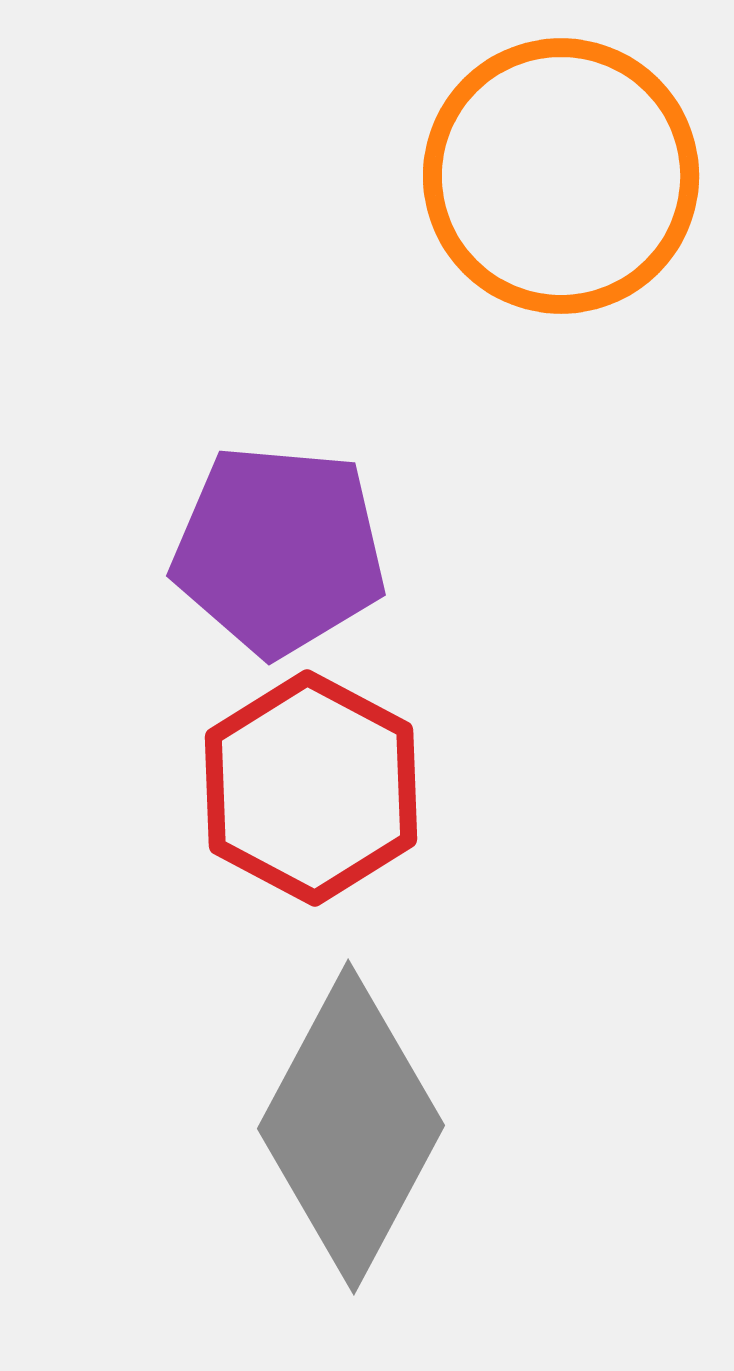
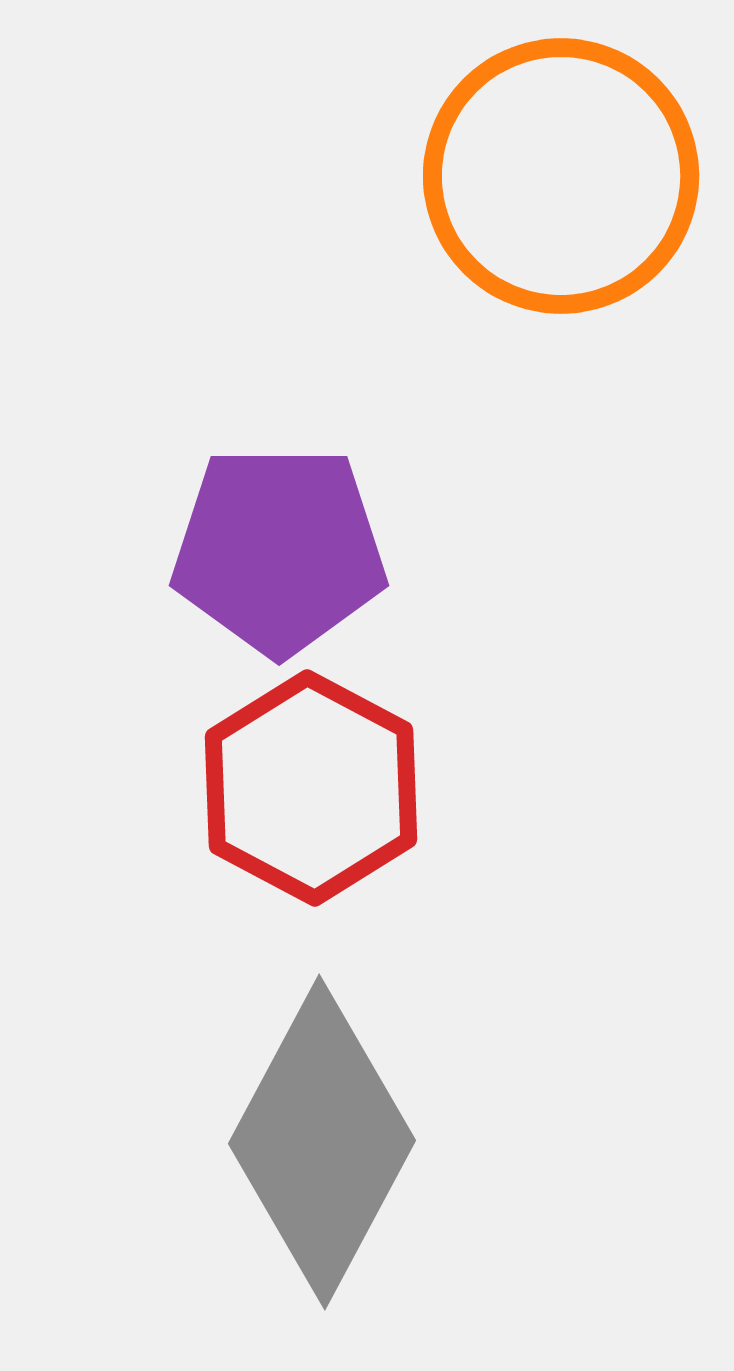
purple pentagon: rotated 5 degrees counterclockwise
gray diamond: moved 29 px left, 15 px down
